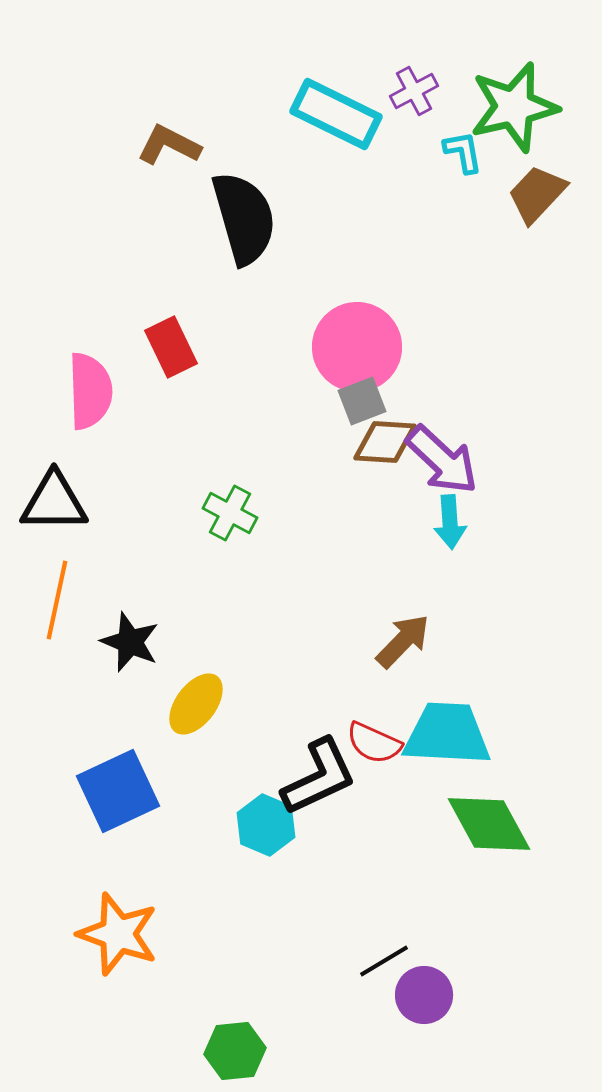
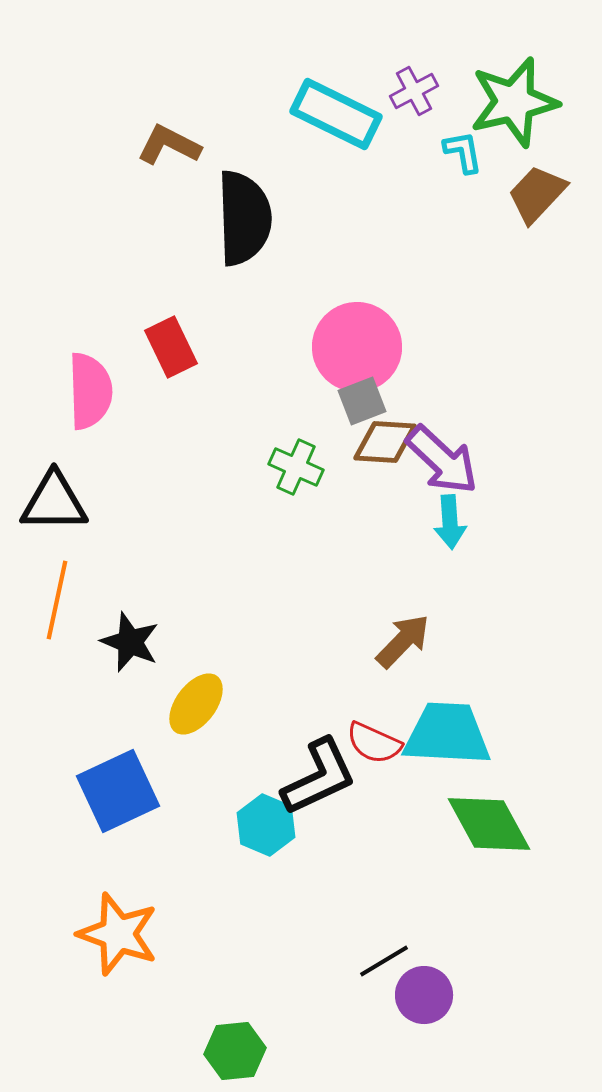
green star: moved 5 px up
black semicircle: rotated 14 degrees clockwise
green cross: moved 66 px right, 46 px up; rotated 4 degrees counterclockwise
